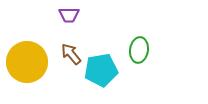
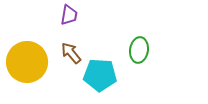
purple trapezoid: rotated 80 degrees counterclockwise
brown arrow: moved 1 px up
cyan pentagon: moved 1 px left, 5 px down; rotated 12 degrees clockwise
